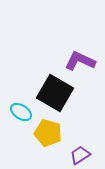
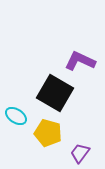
cyan ellipse: moved 5 px left, 4 px down
purple trapezoid: moved 2 px up; rotated 20 degrees counterclockwise
